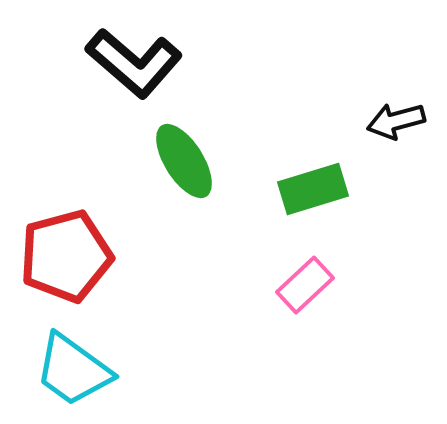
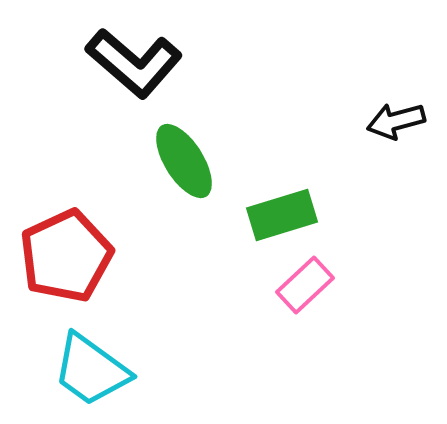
green rectangle: moved 31 px left, 26 px down
red pentagon: rotated 10 degrees counterclockwise
cyan trapezoid: moved 18 px right
